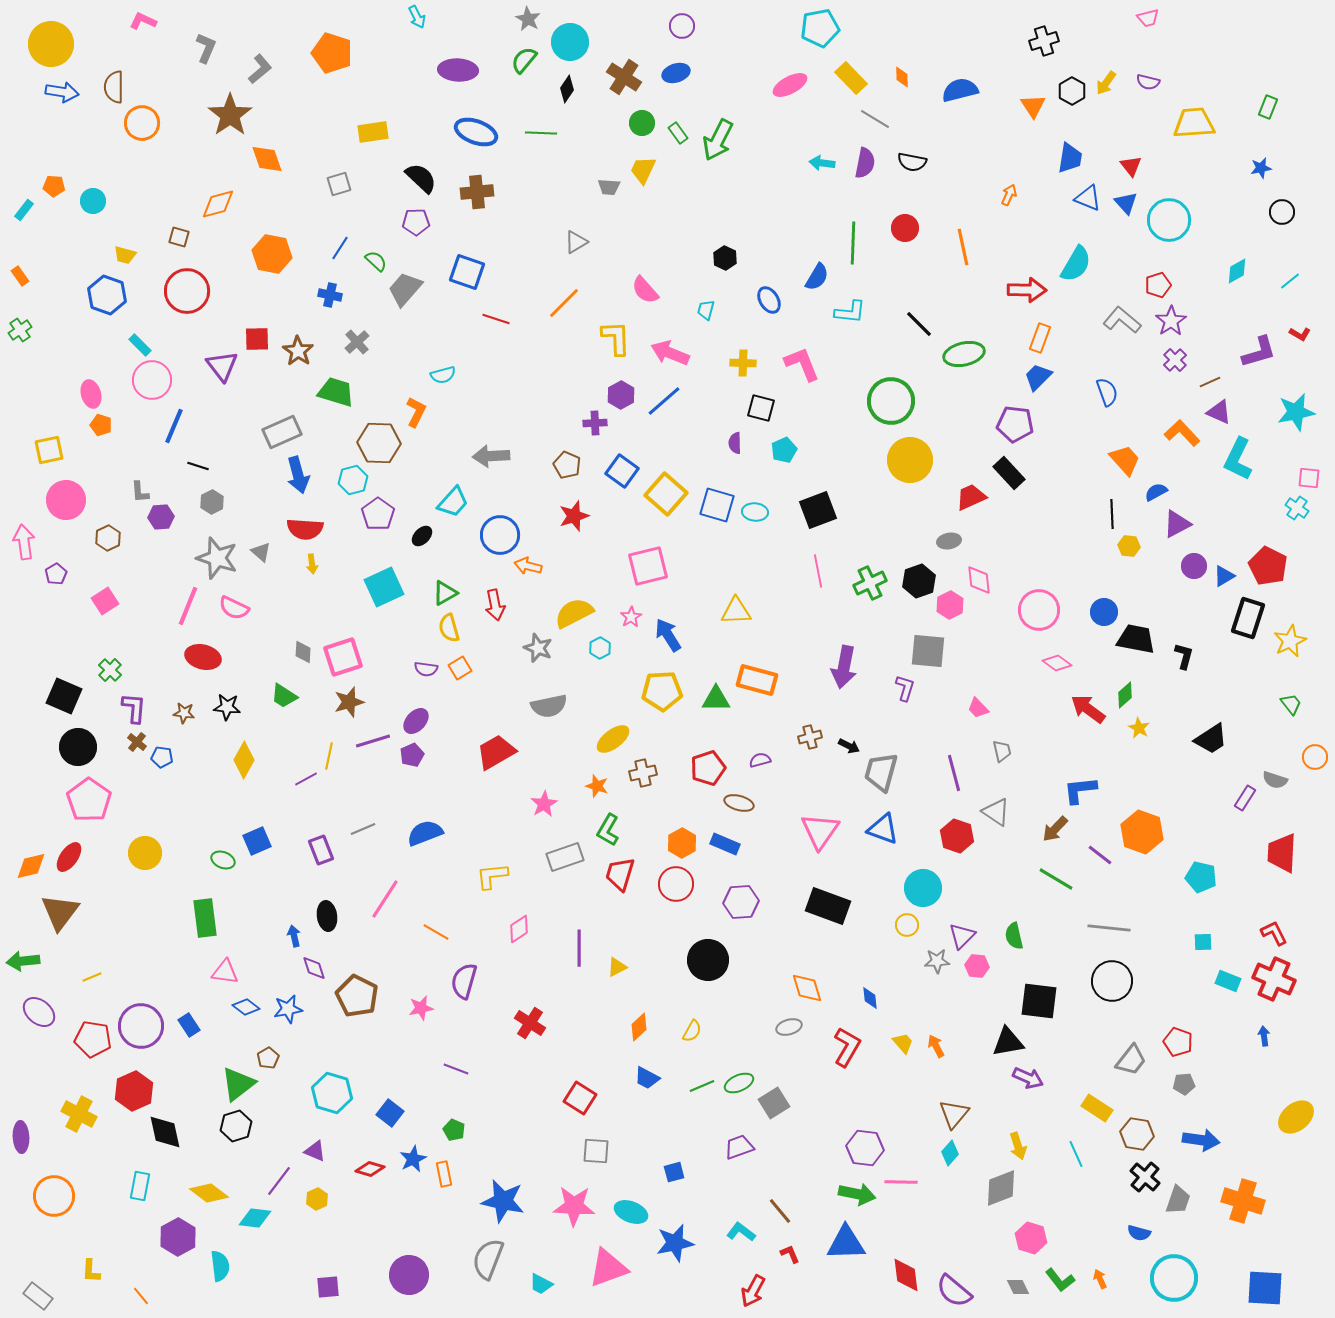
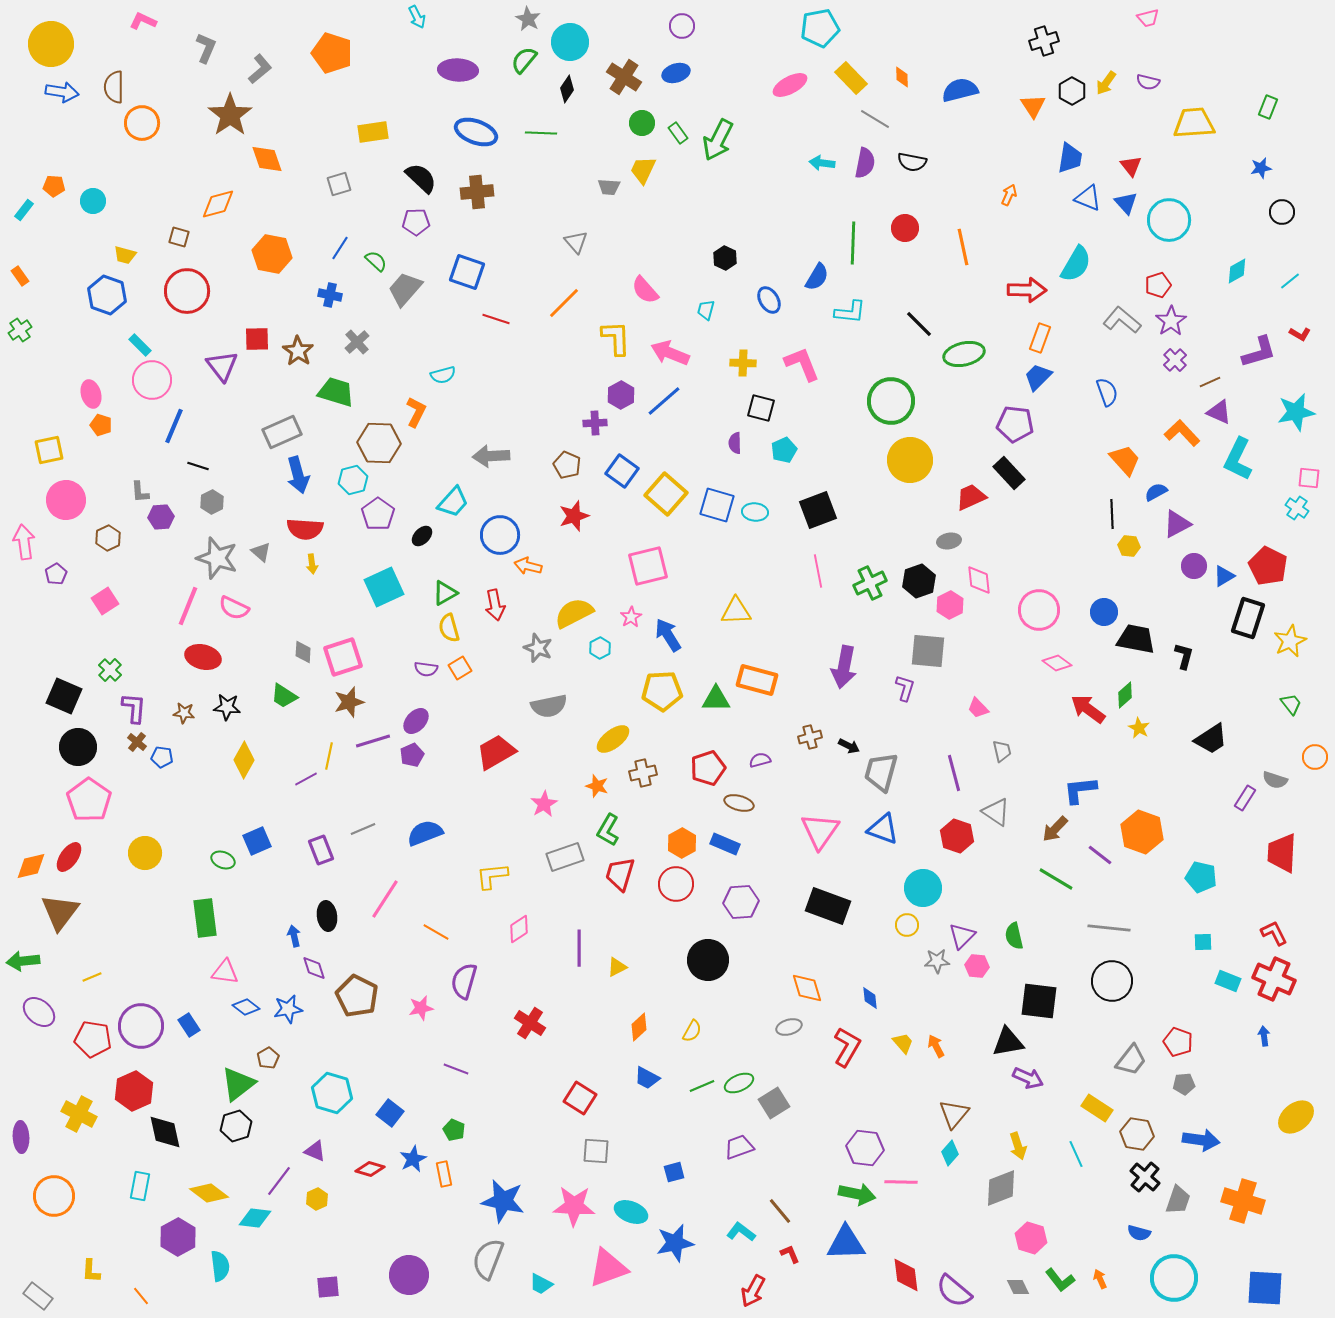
gray triangle at (576, 242): rotated 40 degrees counterclockwise
